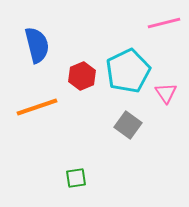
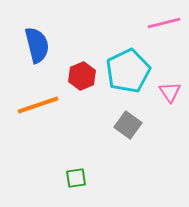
pink triangle: moved 4 px right, 1 px up
orange line: moved 1 px right, 2 px up
